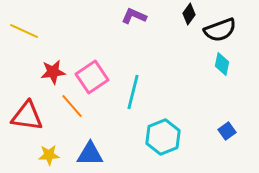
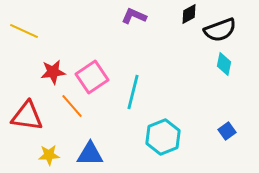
black diamond: rotated 25 degrees clockwise
cyan diamond: moved 2 px right
